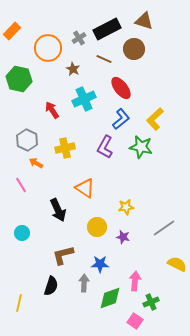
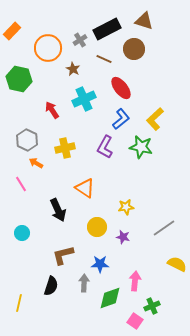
gray cross: moved 1 px right, 2 px down
pink line: moved 1 px up
green cross: moved 1 px right, 4 px down
